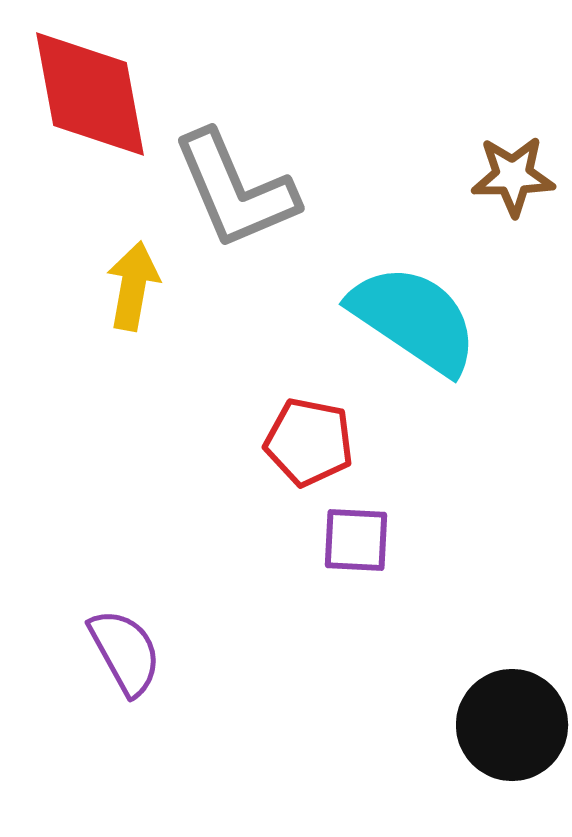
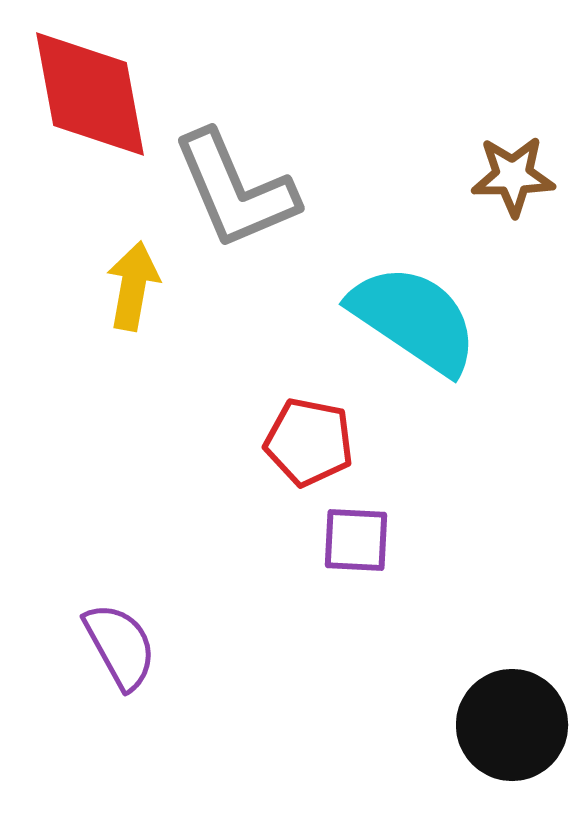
purple semicircle: moved 5 px left, 6 px up
